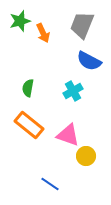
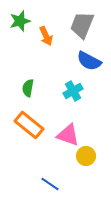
orange arrow: moved 3 px right, 3 px down
